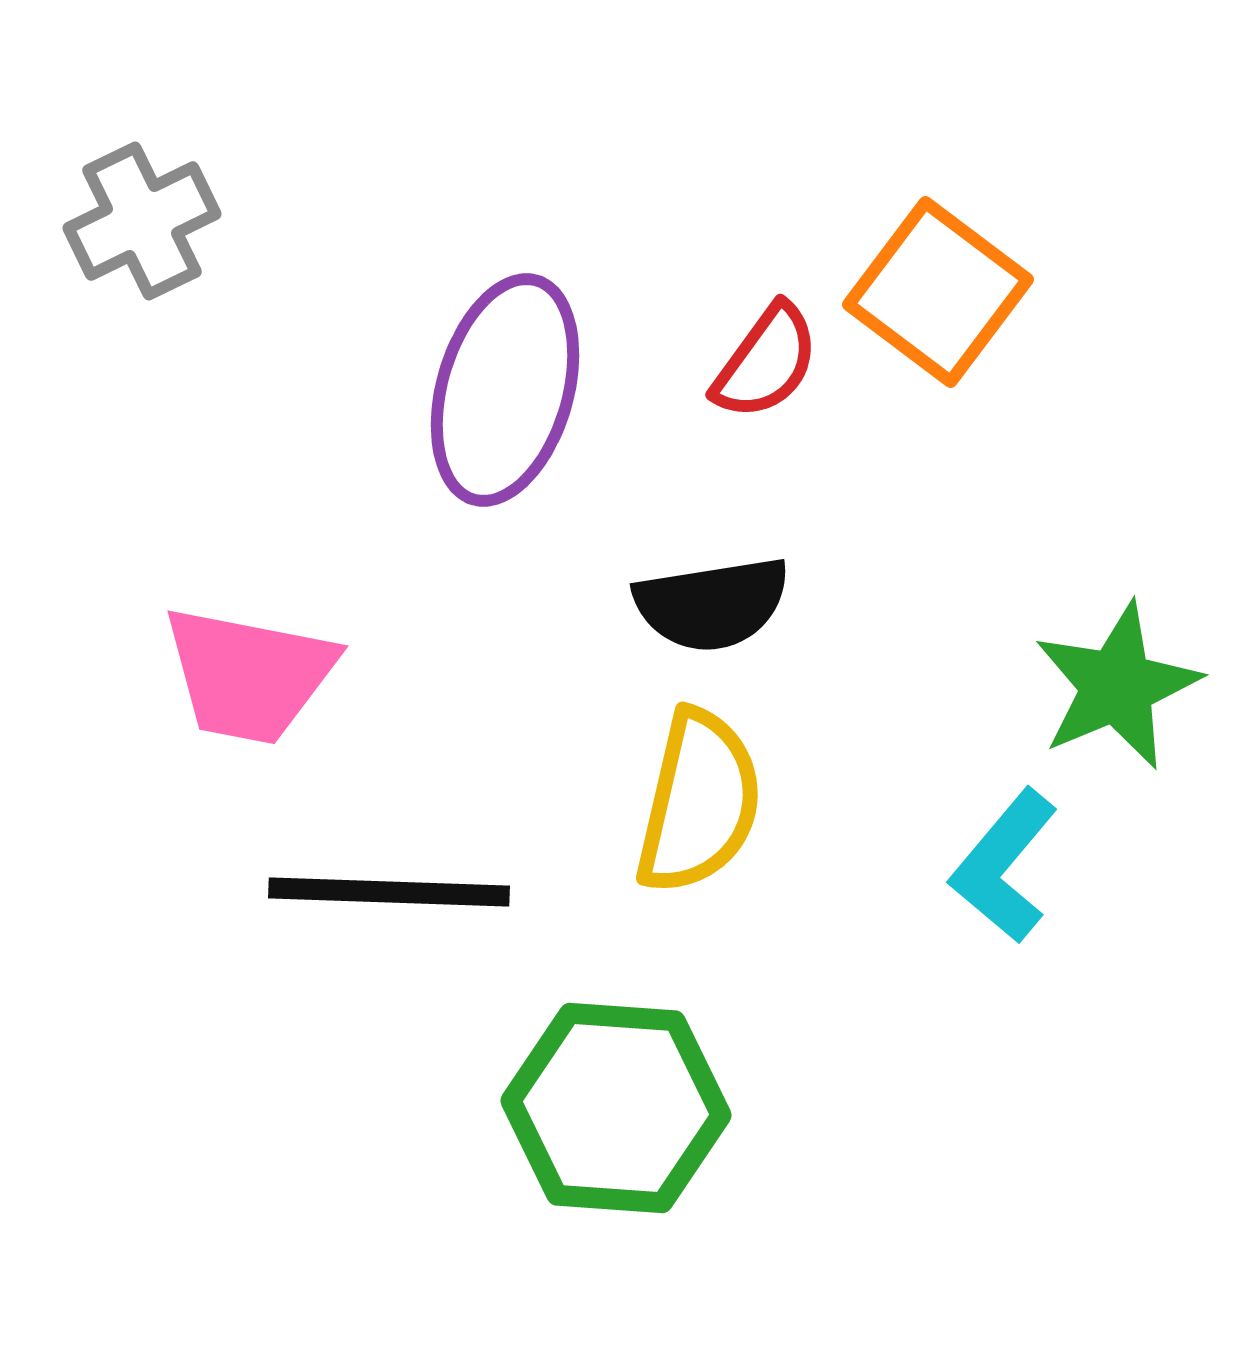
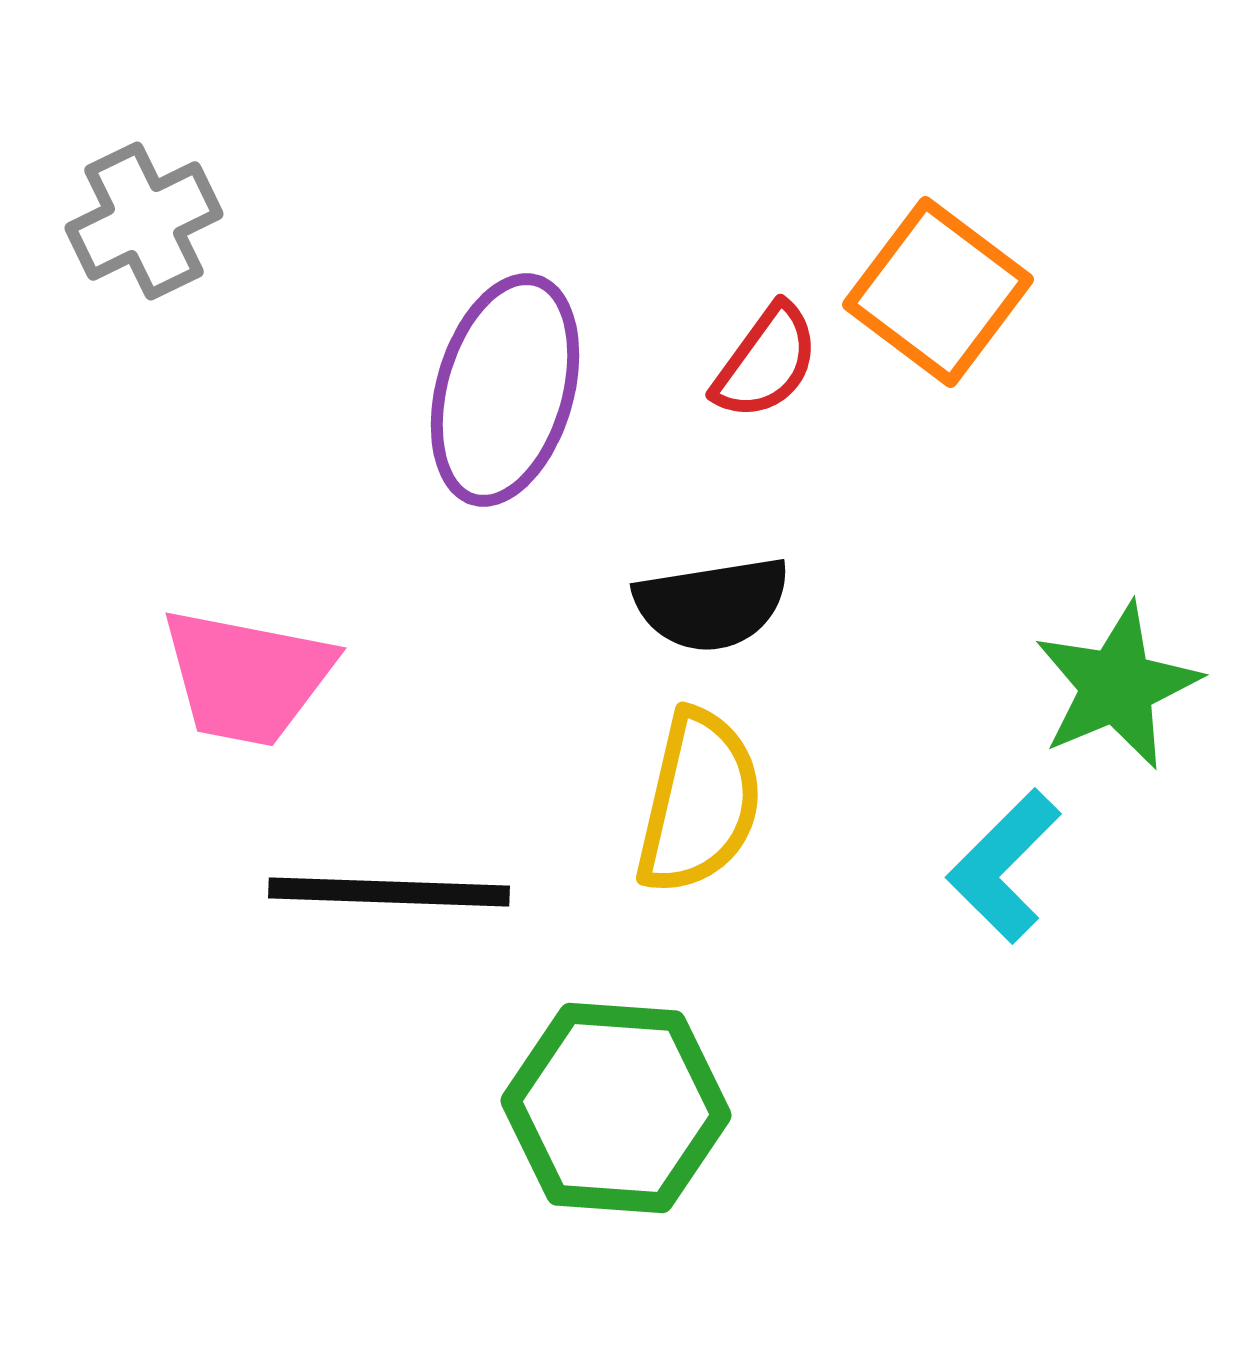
gray cross: moved 2 px right
pink trapezoid: moved 2 px left, 2 px down
cyan L-shape: rotated 5 degrees clockwise
